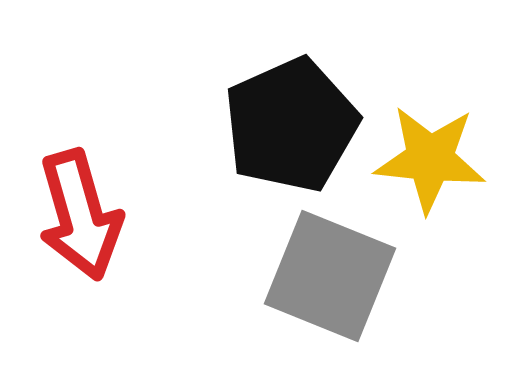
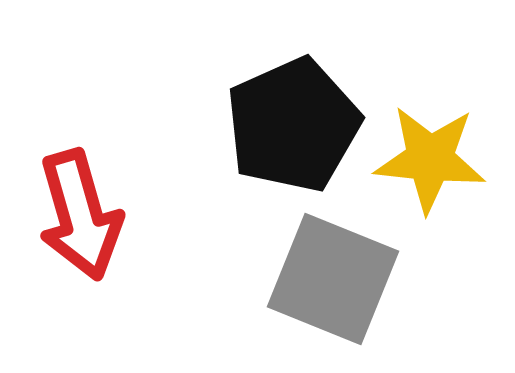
black pentagon: moved 2 px right
gray square: moved 3 px right, 3 px down
